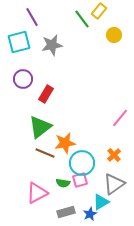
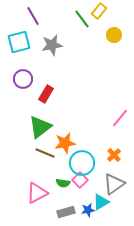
purple line: moved 1 px right, 1 px up
pink square: rotated 28 degrees counterclockwise
blue star: moved 2 px left, 4 px up; rotated 16 degrees clockwise
